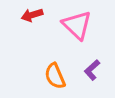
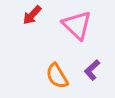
red arrow: rotated 30 degrees counterclockwise
orange semicircle: moved 2 px right; rotated 8 degrees counterclockwise
